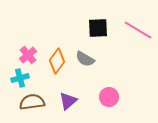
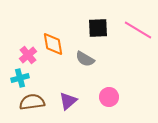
orange diamond: moved 4 px left, 17 px up; rotated 45 degrees counterclockwise
